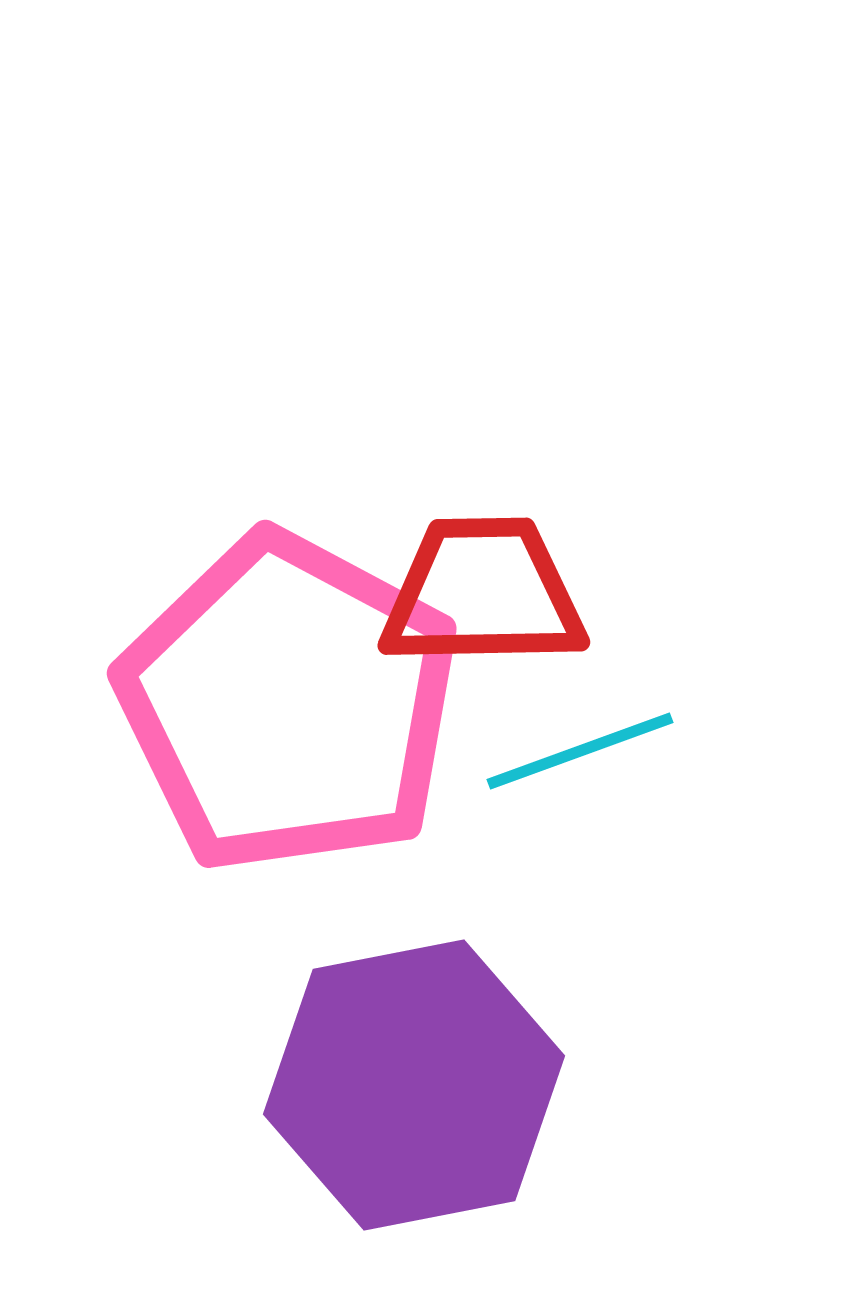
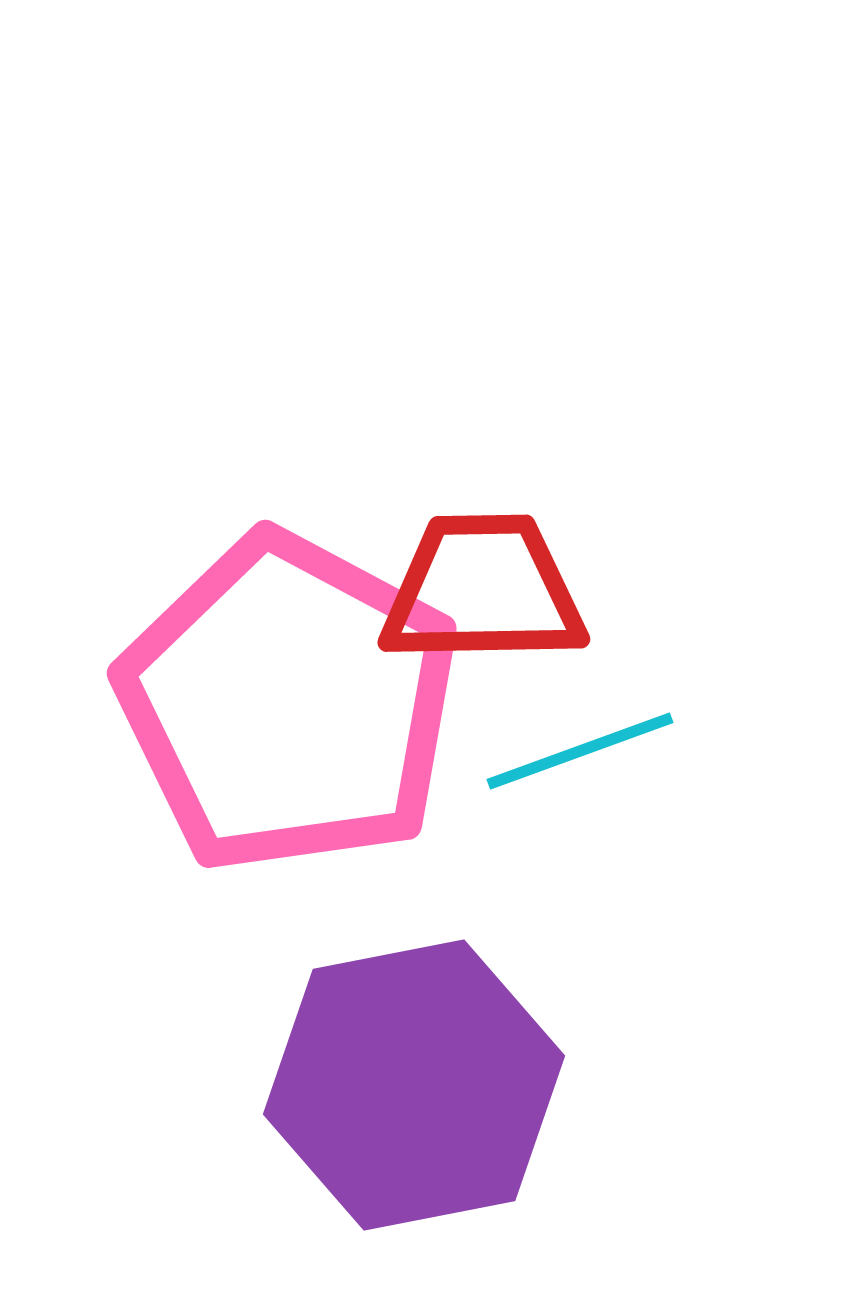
red trapezoid: moved 3 px up
